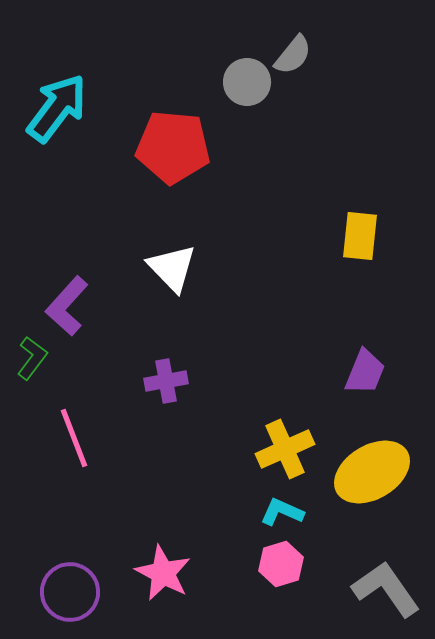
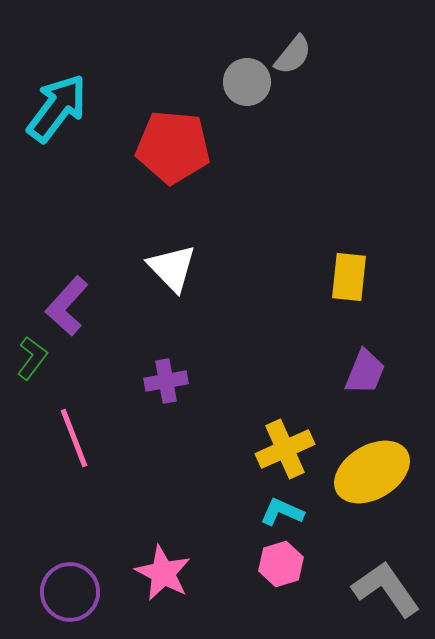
yellow rectangle: moved 11 px left, 41 px down
